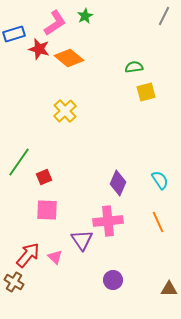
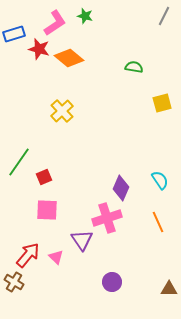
green star: rotated 28 degrees counterclockwise
green semicircle: rotated 18 degrees clockwise
yellow square: moved 16 px right, 11 px down
yellow cross: moved 3 px left
purple diamond: moved 3 px right, 5 px down
pink cross: moved 1 px left, 3 px up; rotated 12 degrees counterclockwise
pink triangle: moved 1 px right
purple circle: moved 1 px left, 2 px down
